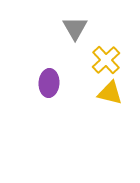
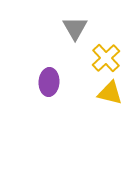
yellow cross: moved 2 px up
purple ellipse: moved 1 px up
